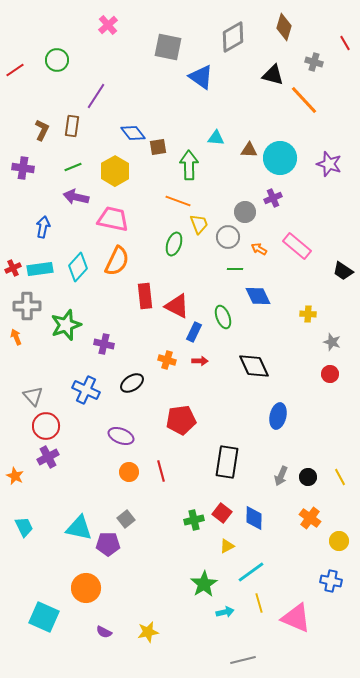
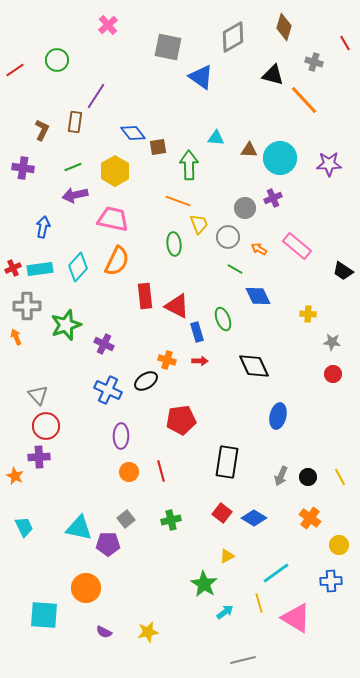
brown rectangle at (72, 126): moved 3 px right, 4 px up
purple star at (329, 164): rotated 20 degrees counterclockwise
purple arrow at (76, 197): moved 1 px left, 2 px up; rotated 25 degrees counterclockwise
gray circle at (245, 212): moved 4 px up
green ellipse at (174, 244): rotated 25 degrees counterclockwise
green line at (235, 269): rotated 28 degrees clockwise
green ellipse at (223, 317): moved 2 px down
blue rectangle at (194, 332): moved 3 px right; rotated 42 degrees counterclockwise
gray star at (332, 342): rotated 12 degrees counterclockwise
purple cross at (104, 344): rotated 12 degrees clockwise
red circle at (330, 374): moved 3 px right
black ellipse at (132, 383): moved 14 px right, 2 px up
blue cross at (86, 390): moved 22 px right
gray triangle at (33, 396): moved 5 px right, 1 px up
purple ellipse at (121, 436): rotated 70 degrees clockwise
purple cross at (48, 457): moved 9 px left; rotated 25 degrees clockwise
blue diamond at (254, 518): rotated 60 degrees counterclockwise
green cross at (194, 520): moved 23 px left
yellow circle at (339, 541): moved 4 px down
yellow triangle at (227, 546): moved 10 px down
cyan line at (251, 572): moved 25 px right, 1 px down
blue cross at (331, 581): rotated 15 degrees counterclockwise
green star at (204, 584): rotated 8 degrees counterclockwise
cyan arrow at (225, 612): rotated 24 degrees counterclockwise
cyan square at (44, 617): moved 2 px up; rotated 20 degrees counterclockwise
pink triangle at (296, 618): rotated 8 degrees clockwise
